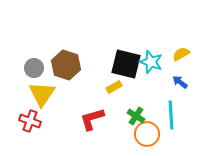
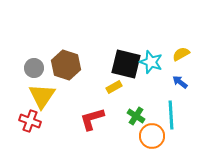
yellow triangle: moved 2 px down
orange circle: moved 5 px right, 2 px down
